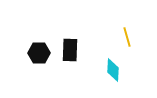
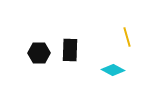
cyan diamond: rotated 65 degrees counterclockwise
